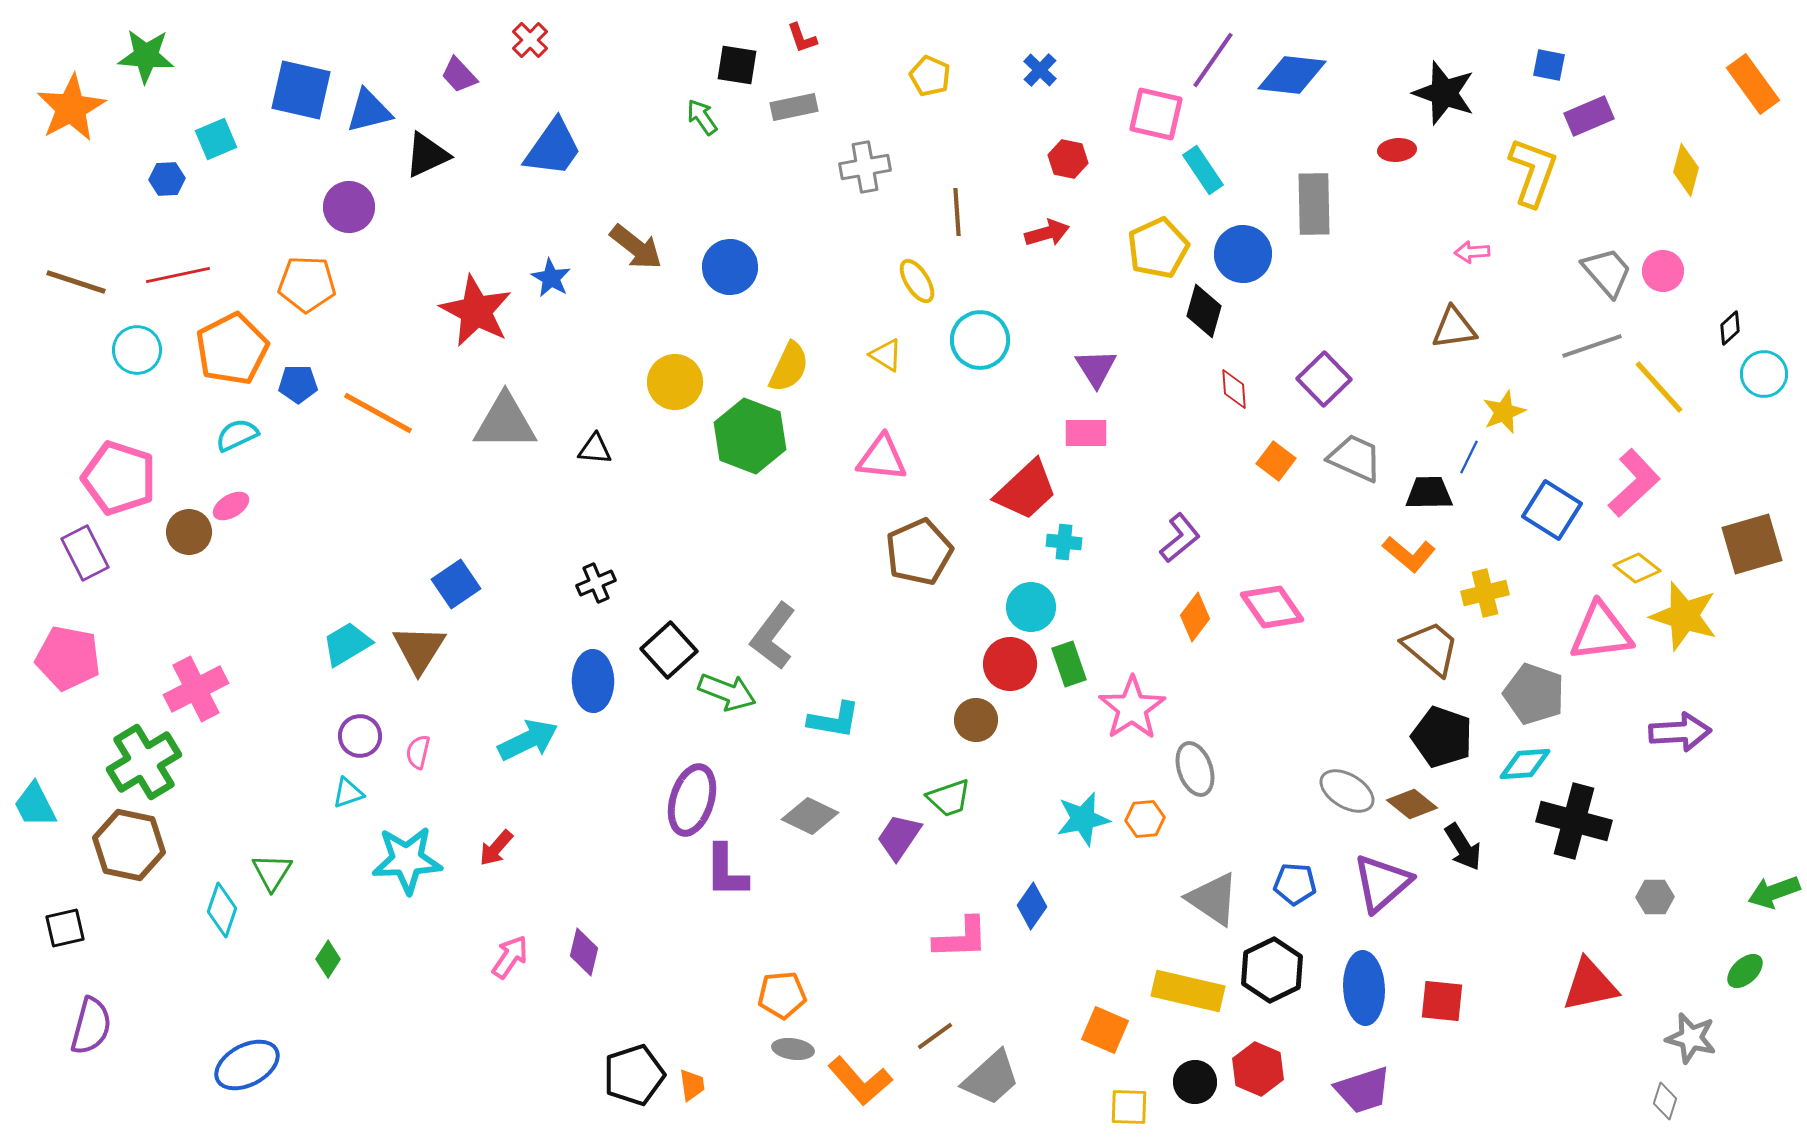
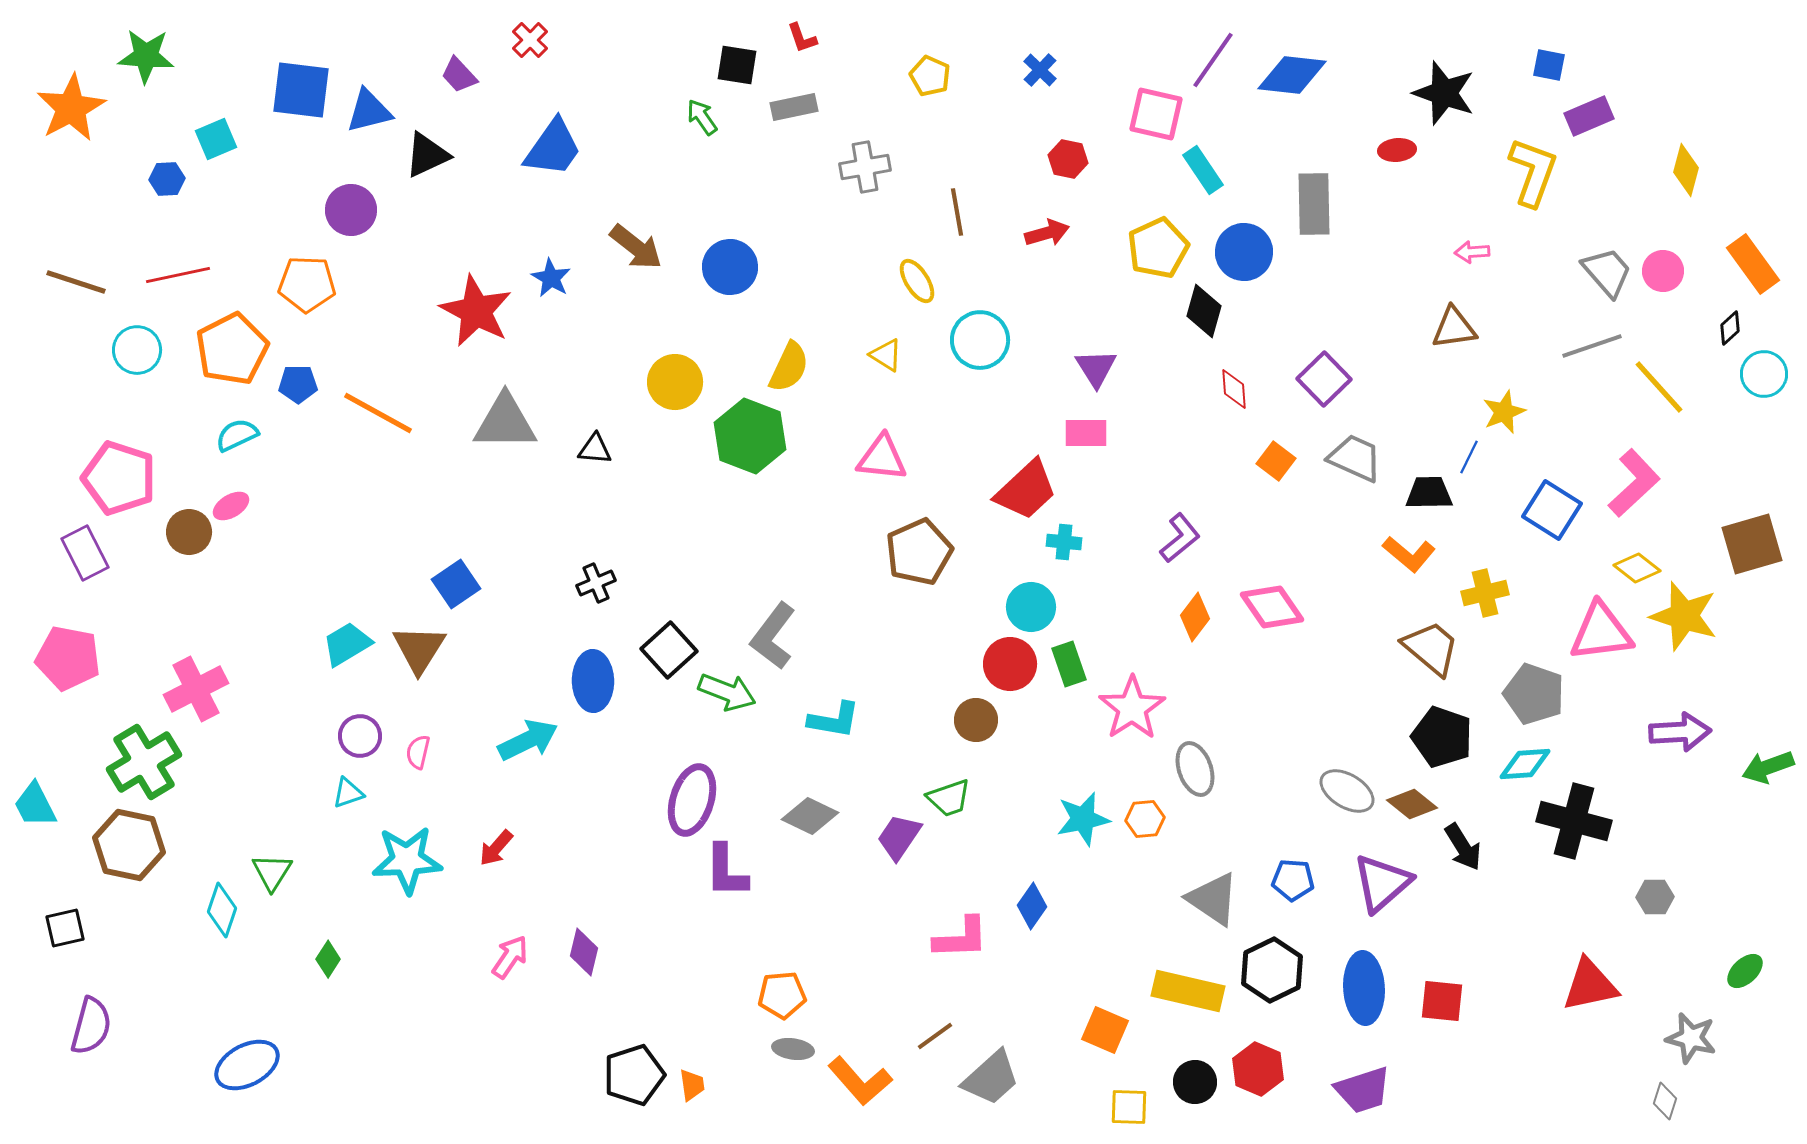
orange rectangle at (1753, 84): moved 180 px down
blue square at (301, 90): rotated 6 degrees counterclockwise
purple circle at (349, 207): moved 2 px right, 3 px down
brown line at (957, 212): rotated 6 degrees counterclockwise
blue circle at (1243, 254): moved 1 px right, 2 px up
blue pentagon at (1295, 884): moved 2 px left, 4 px up
green arrow at (1774, 892): moved 6 px left, 125 px up
